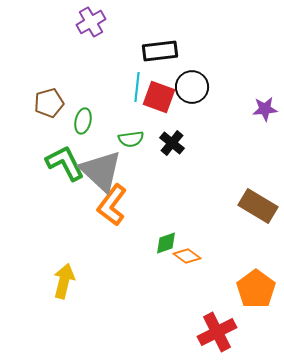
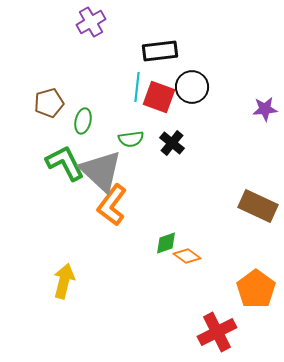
brown rectangle: rotated 6 degrees counterclockwise
